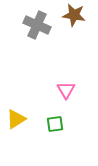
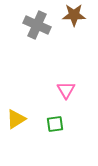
brown star: rotated 10 degrees counterclockwise
